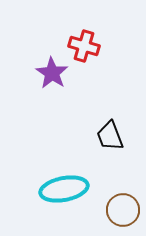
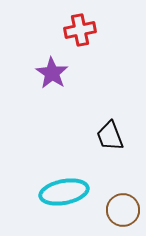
red cross: moved 4 px left, 16 px up; rotated 28 degrees counterclockwise
cyan ellipse: moved 3 px down
